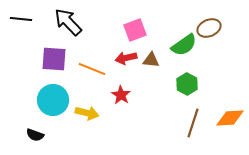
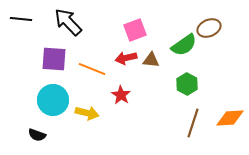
black semicircle: moved 2 px right
